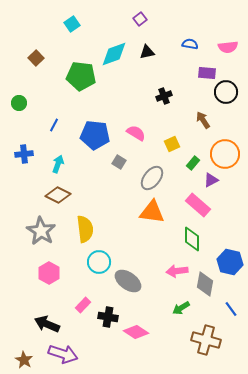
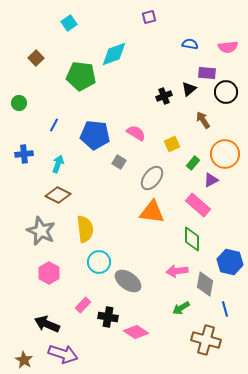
purple square at (140, 19): moved 9 px right, 2 px up; rotated 24 degrees clockwise
cyan square at (72, 24): moved 3 px left, 1 px up
black triangle at (147, 52): moved 42 px right, 37 px down; rotated 28 degrees counterclockwise
gray star at (41, 231): rotated 8 degrees counterclockwise
blue line at (231, 309): moved 6 px left; rotated 21 degrees clockwise
